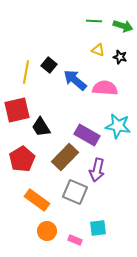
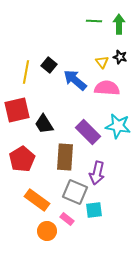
green arrow: moved 4 px left, 2 px up; rotated 108 degrees counterclockwise
yellow triangle: moved 4 px right, 12 px down; rotated 32 degrees clockwise
pink semicircle: moved 2 px right
black trapezoid: moved 3 px right, 3 px up
purple rectangle: moved 1 px right, 3 px up; rotated 15 degrees clockwise
brown rectangle: rotated 40 degrees counterclockwise
purple arrow: moved 3 px down
cyan square: moved 4 px left, 18 px up
pink rectangle: moved 8 px left, 21 px up; rotated 16 degrees clockwise
